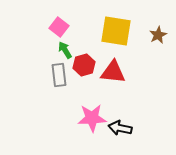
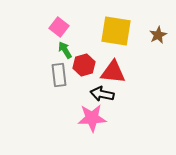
black arrow: moved 18 px left, 34 px up
